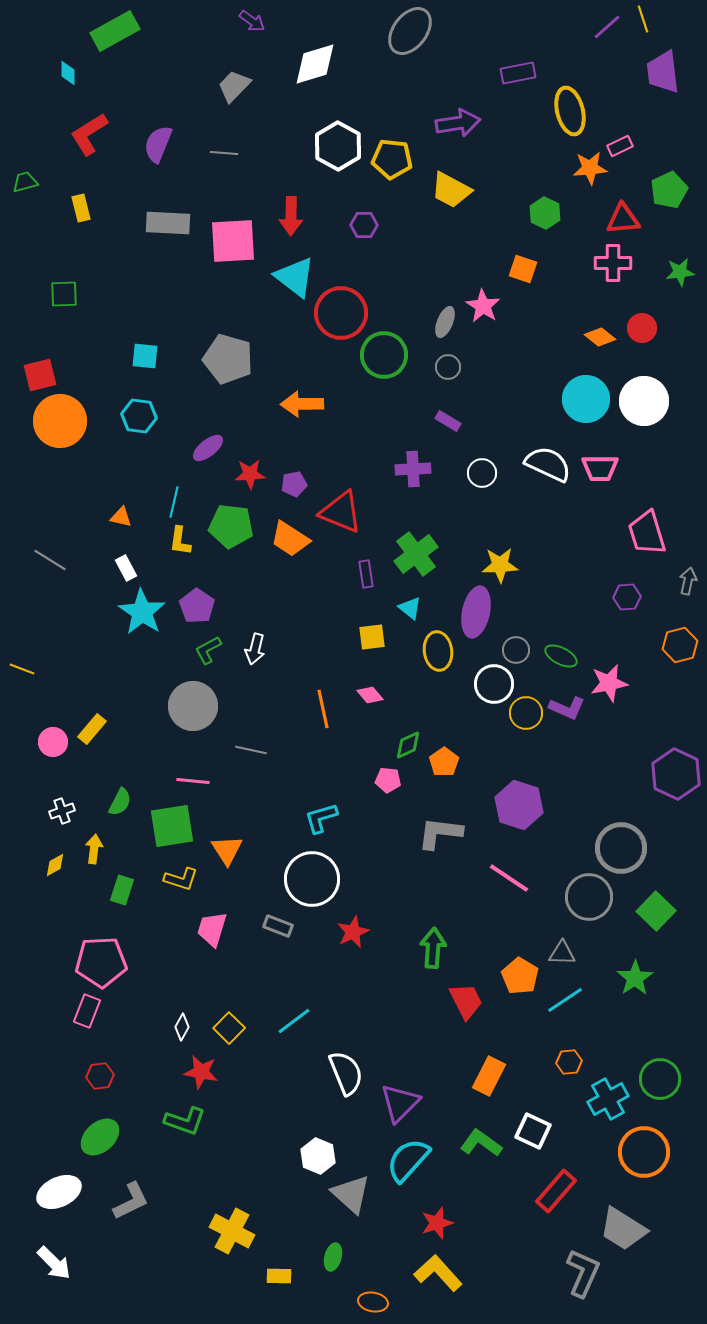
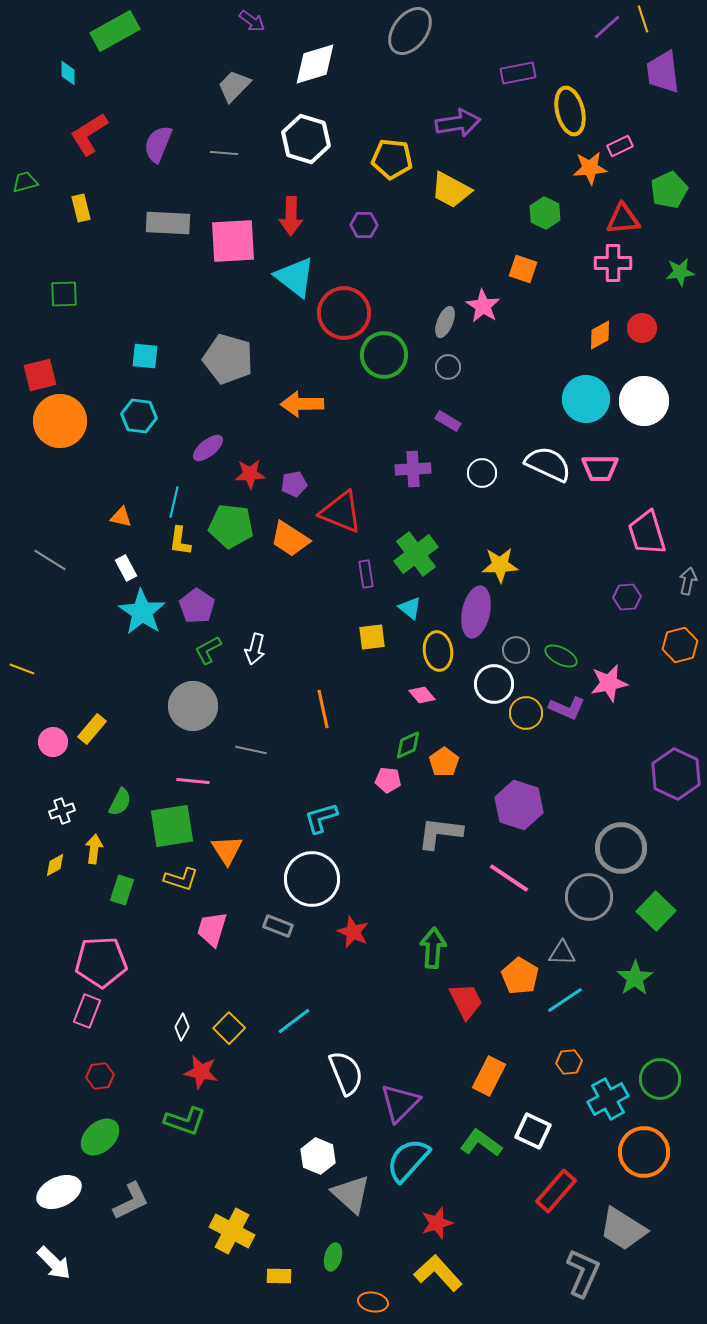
white hexagon at (338, 146): moved 32 px left, 7 px up; rotated 12 degrees counterclockwise
red circle at (341, 313): moved 3 px right
orange diamond at (600, 337): moved 2 px up; rotated 68 degrees counterclockwise
pink diamond at (370, 695): moved 52 px right
red star at (353, 932): rotated 24 degrees counterclockwise
